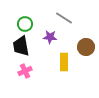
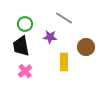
pink cross: rotated 16 degrees counterclockwise
